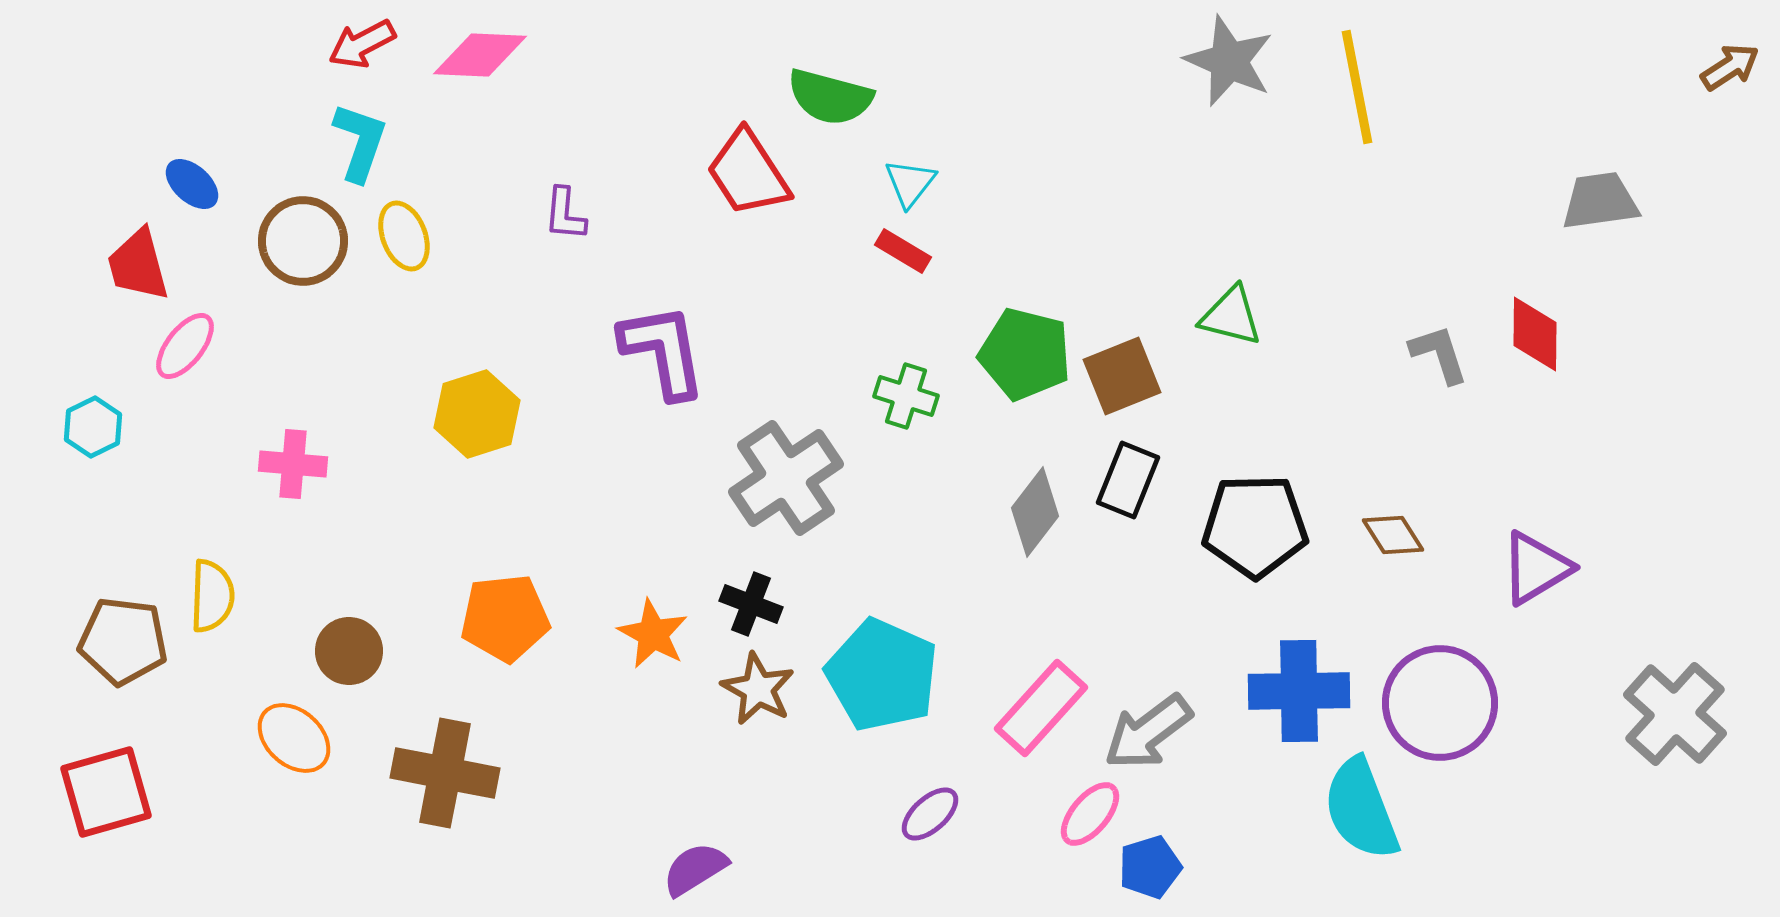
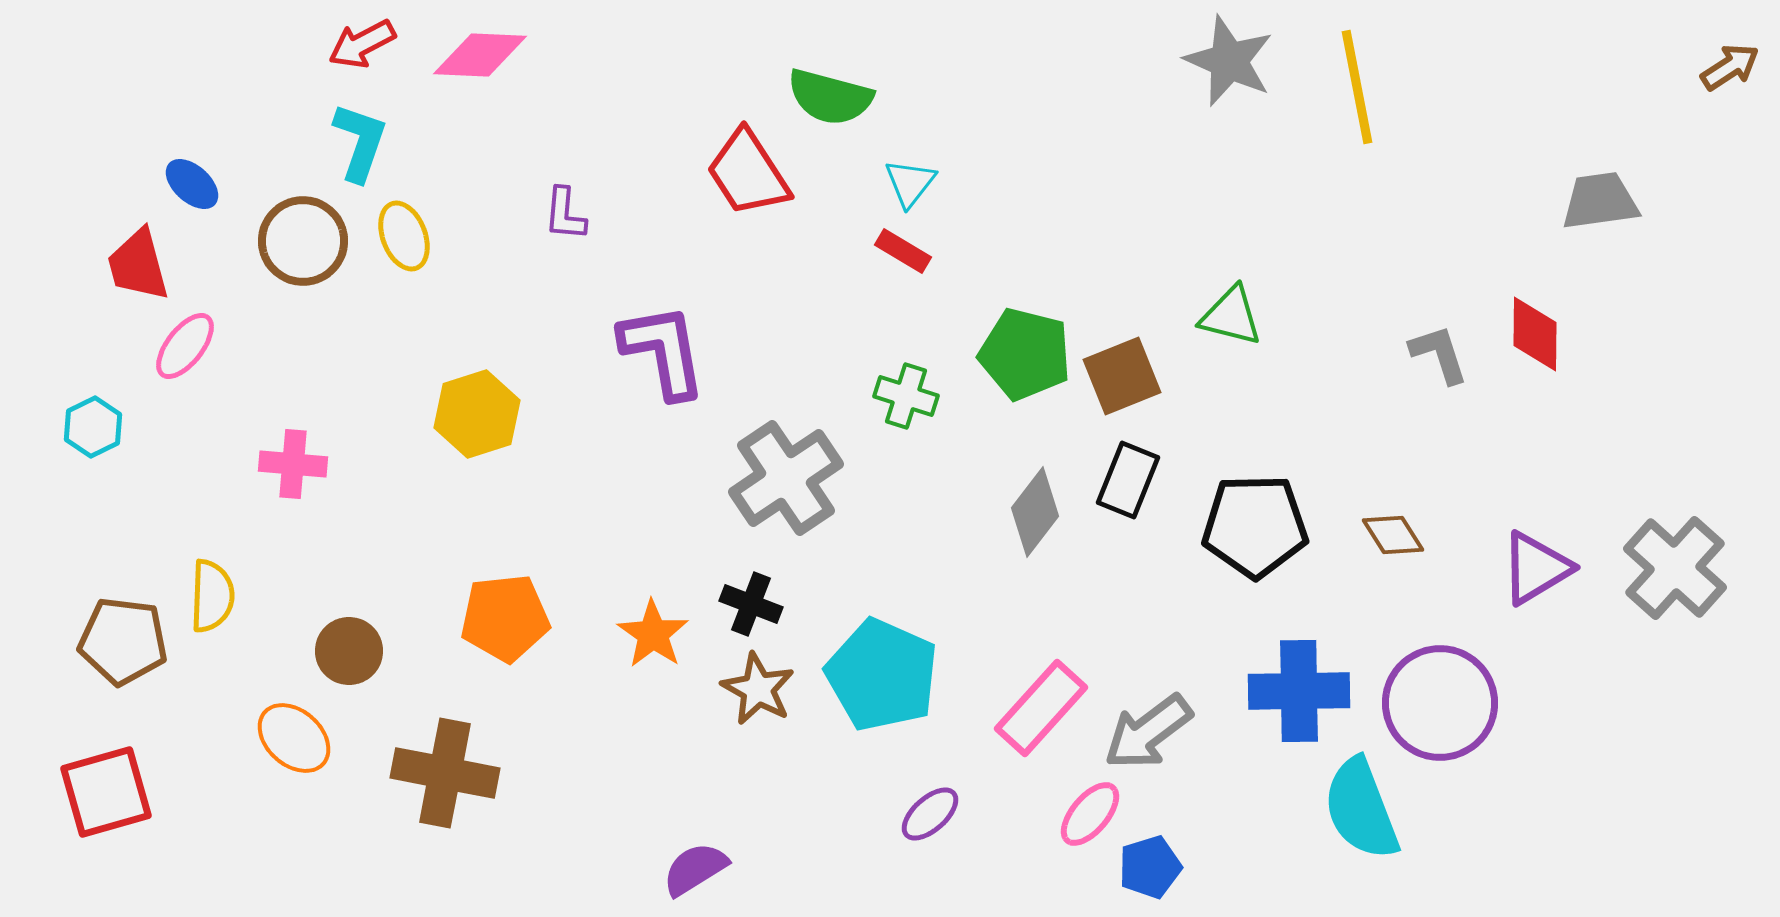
orange star at (653, 634): rotated 6 degrees clockwise
gray cross at (1675, 714): moved 146 px up
